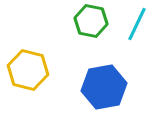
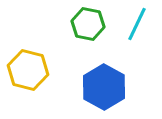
green hexagon: moved 3 px left, 3 px down
blue hexagon: rotated 21 degrees counterclockwise
